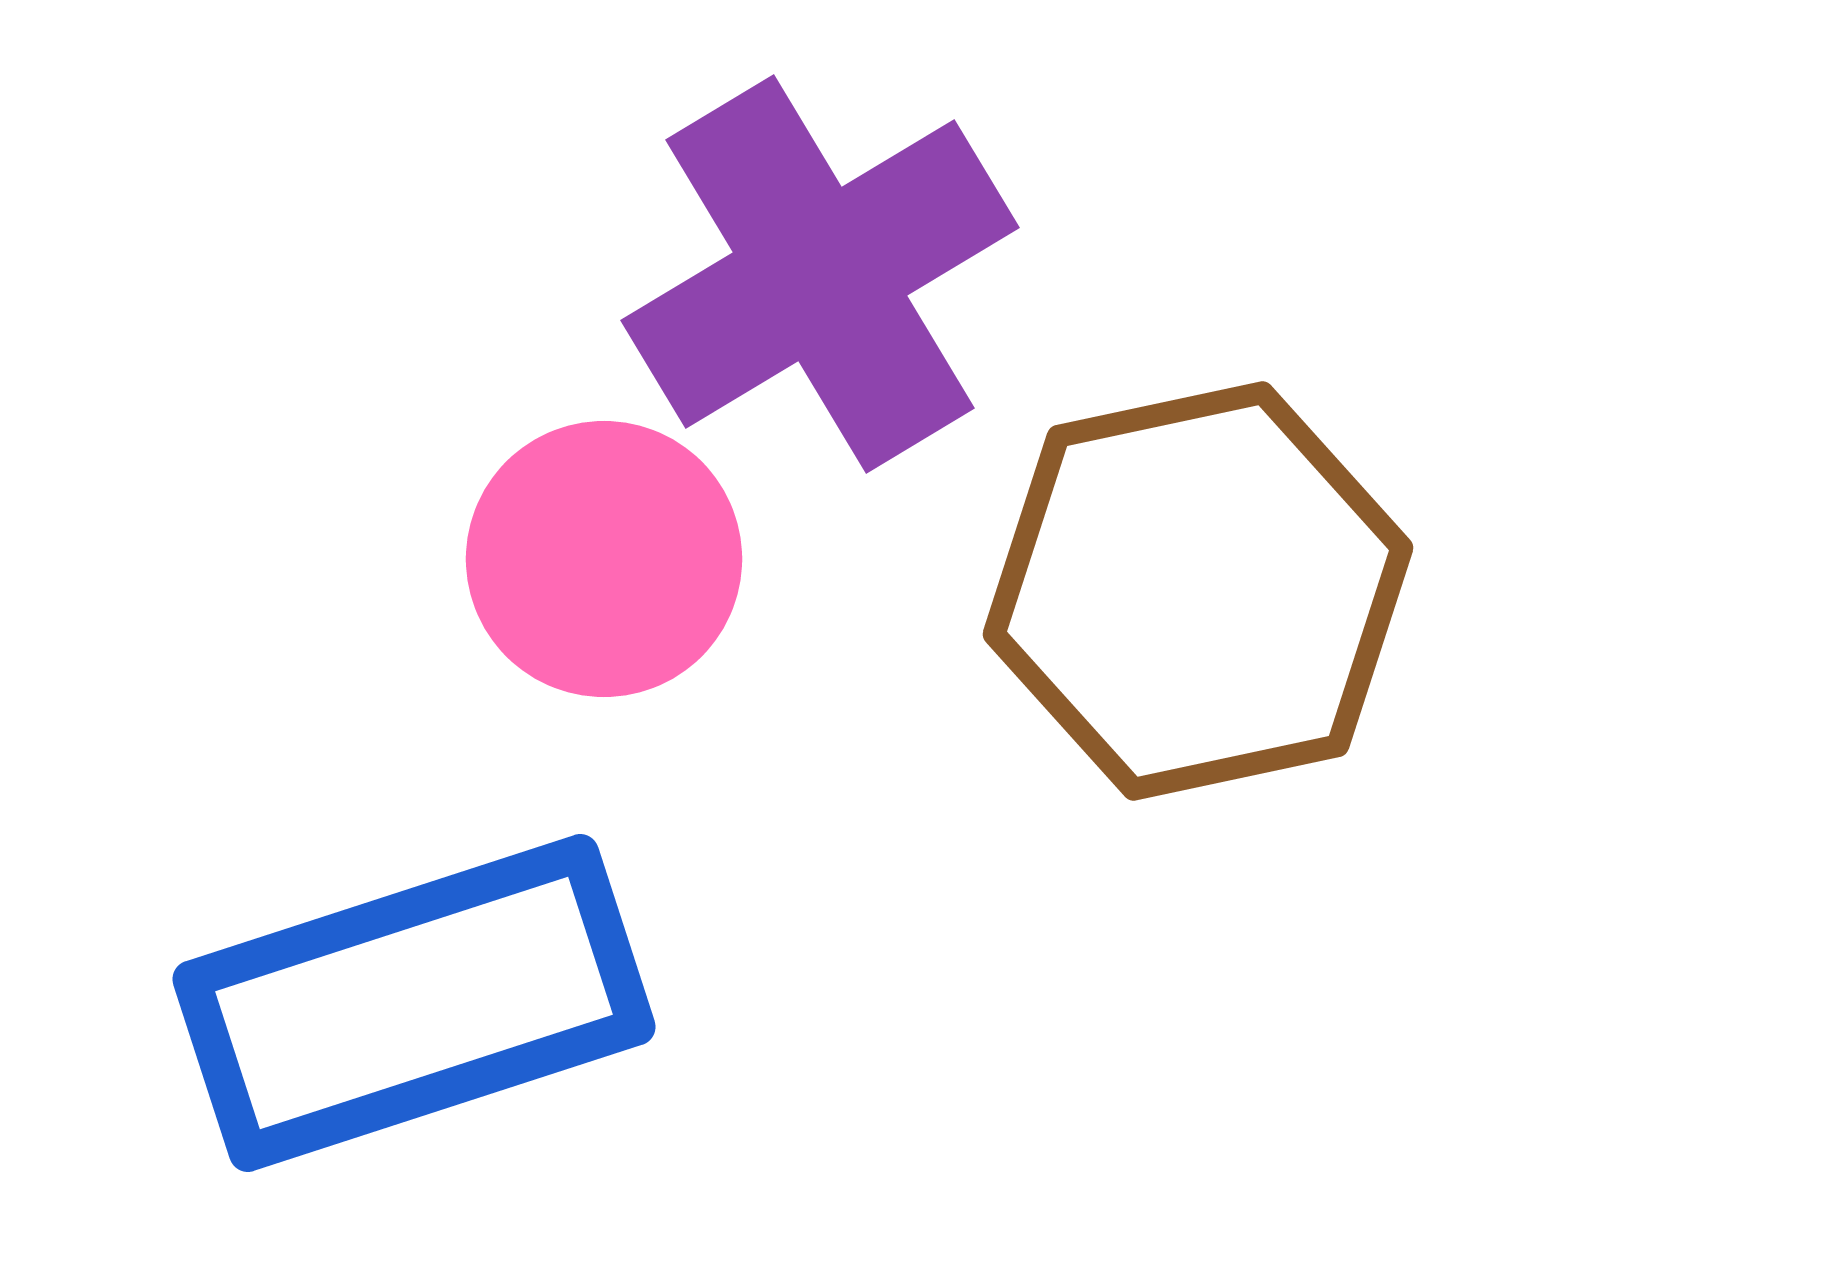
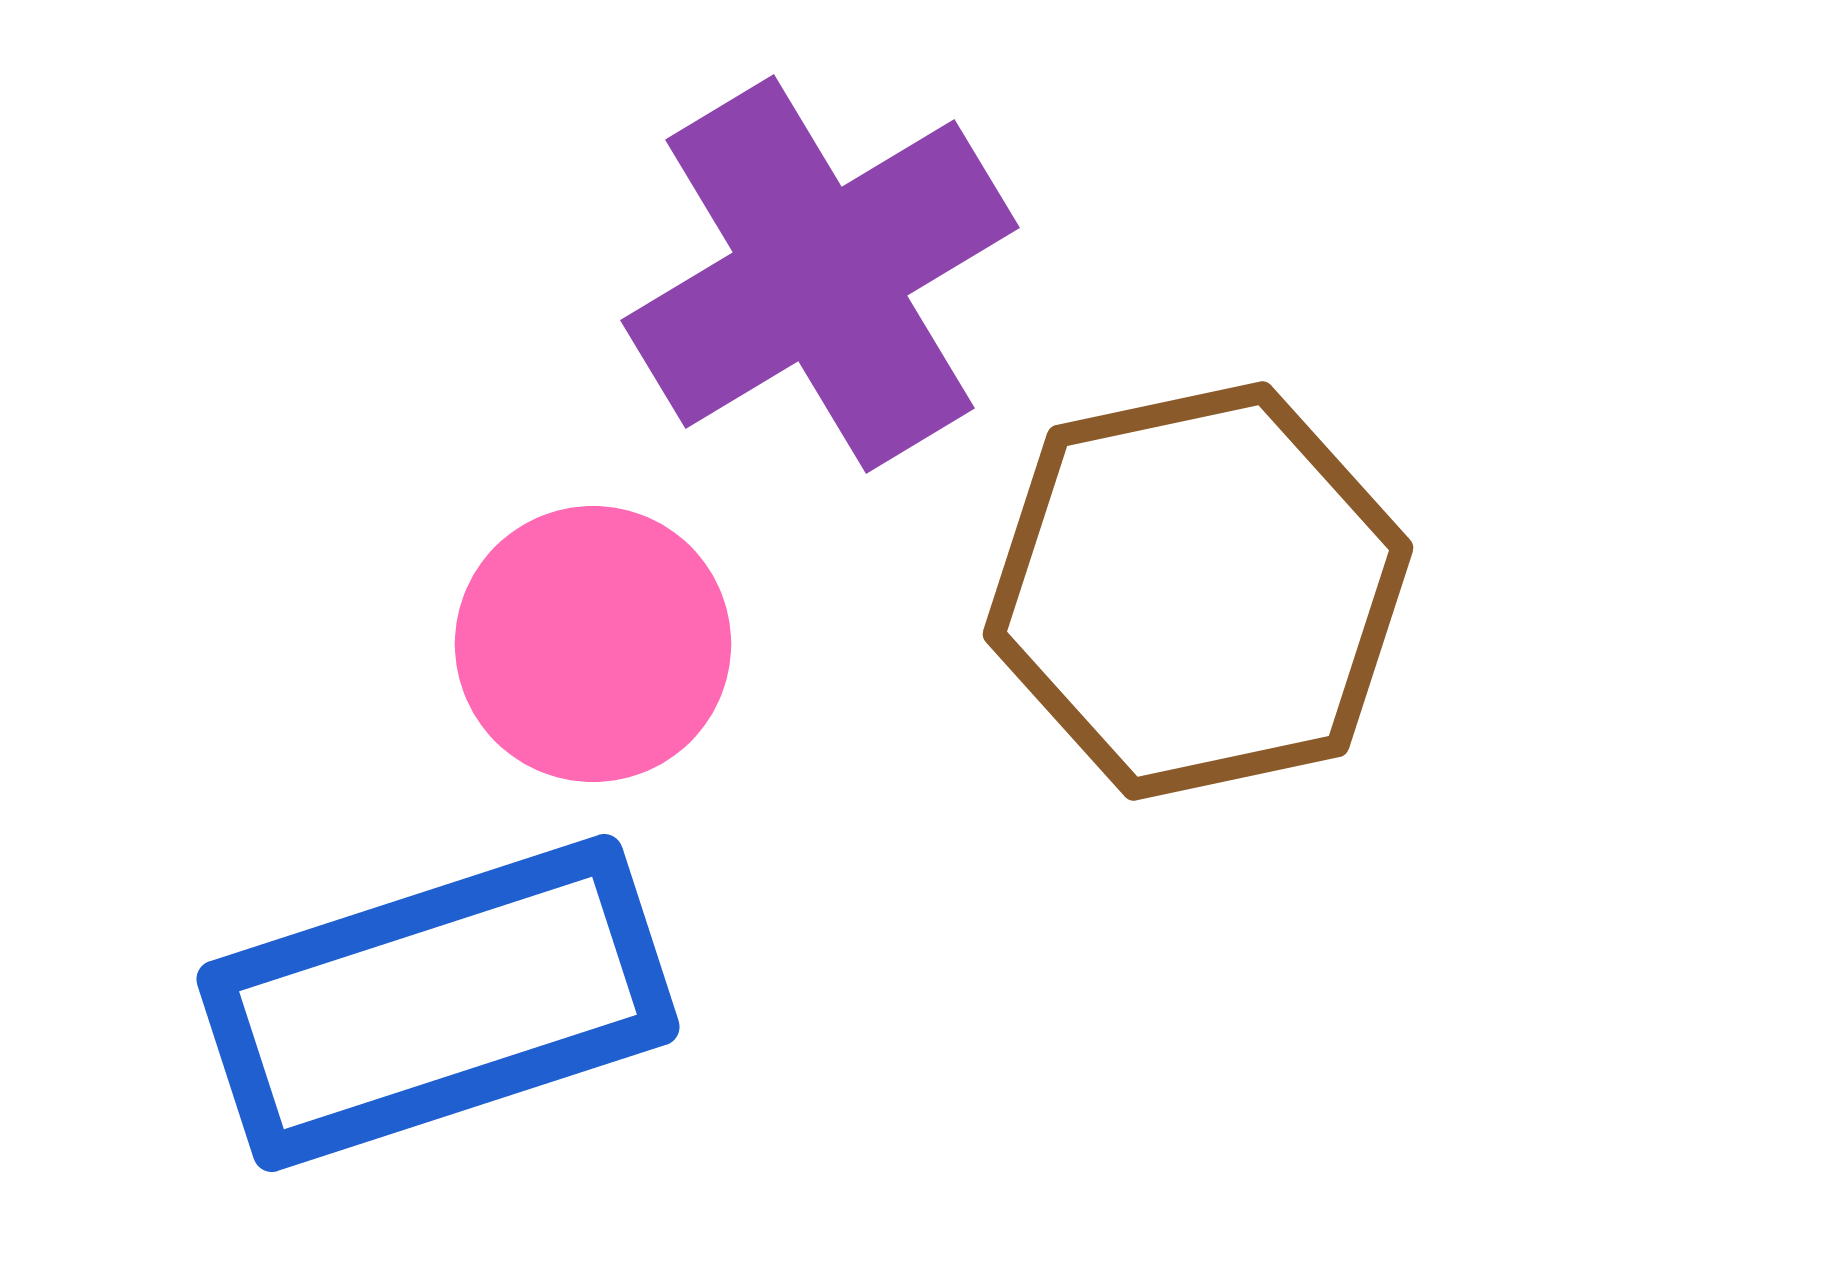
pink circle: moved 11 px left, 85 px down
blue rectangle: moved 24 px right
